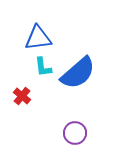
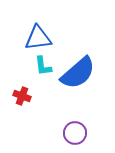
cyan L-shape: moved 1 px up
red cross: rotated 18 degrees counterclockwise
